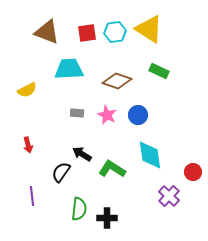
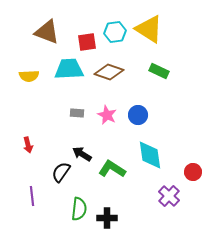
red square: moved 9 px down
brown diamond: moved 8 px left, 9 px up
yellow semicircle: moved 2 px right, 14 px up; rotated 24 degrees clockwise
